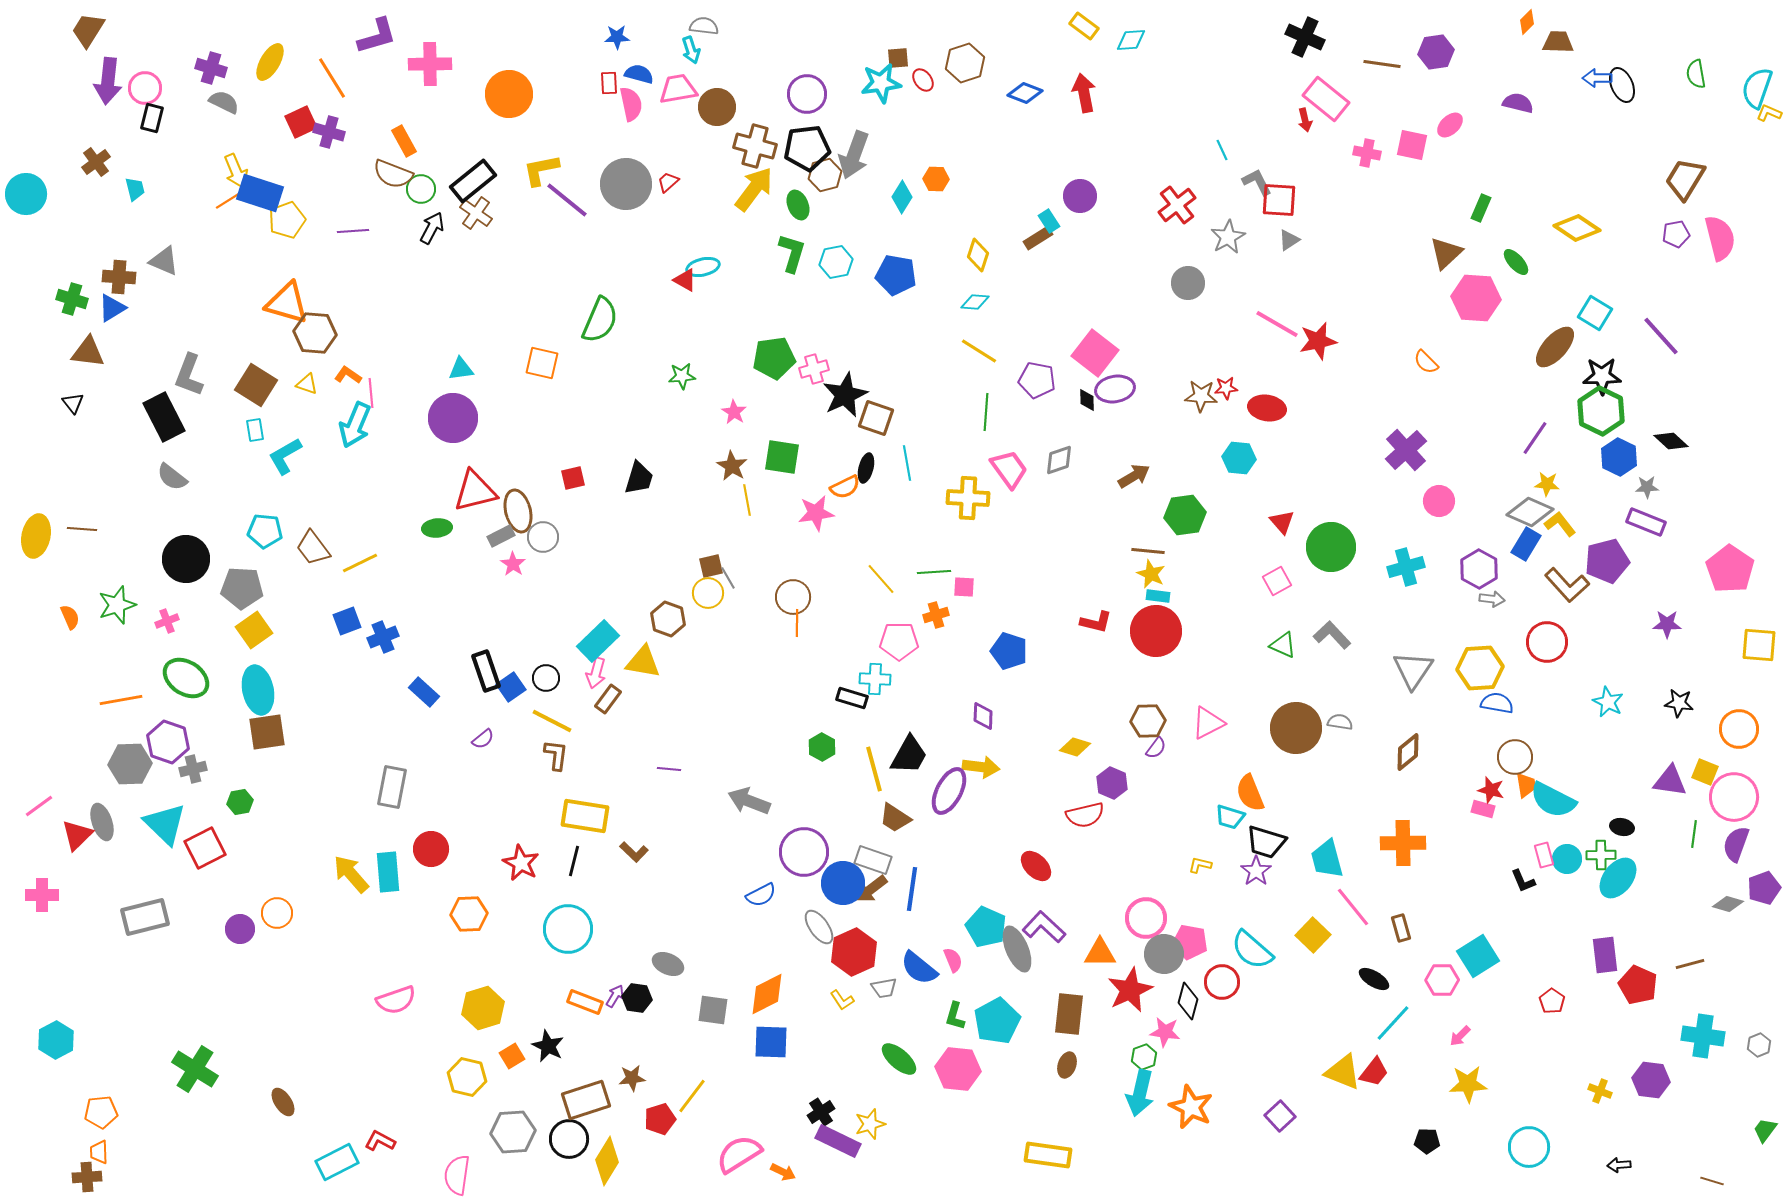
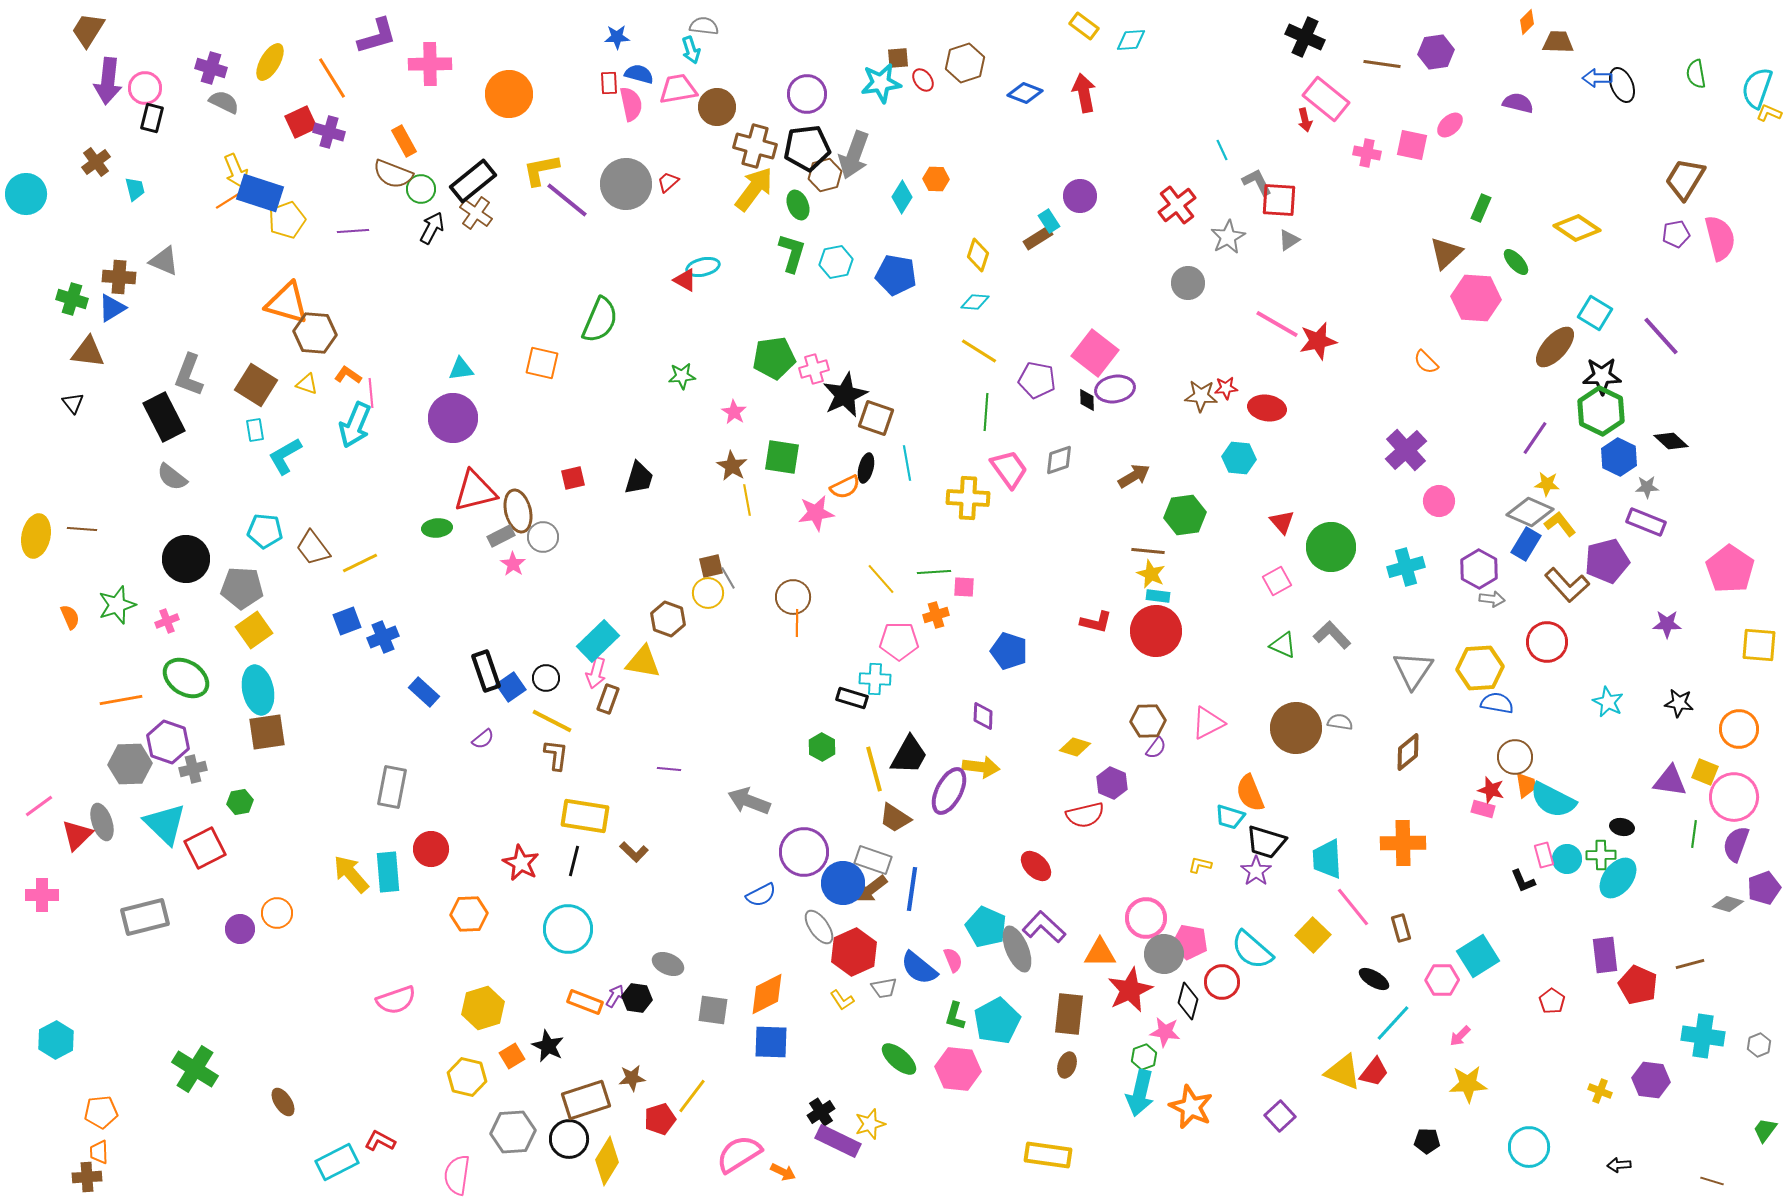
brown rectangle at (608, 699): rotated 16 degrees counterclockwise
cyan trapezoid at (1327, 859): rotated 12 degrees clockwise
